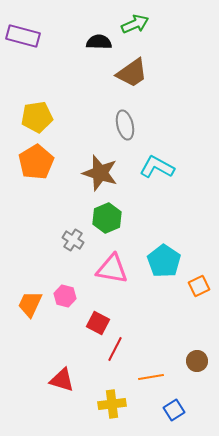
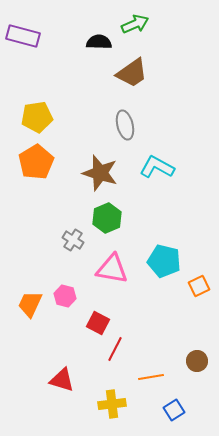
cyan pentagon: rotated 20 degrees counterclockwise
